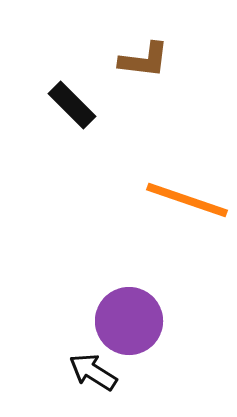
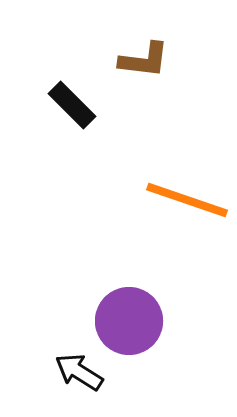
black arrow: moved 14 px left
